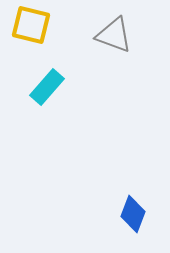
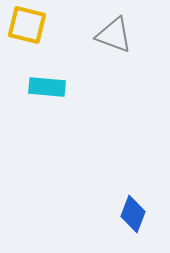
yellow square: moved 4 px left
cyan rectangle: rotated 54 degrees clockwise
